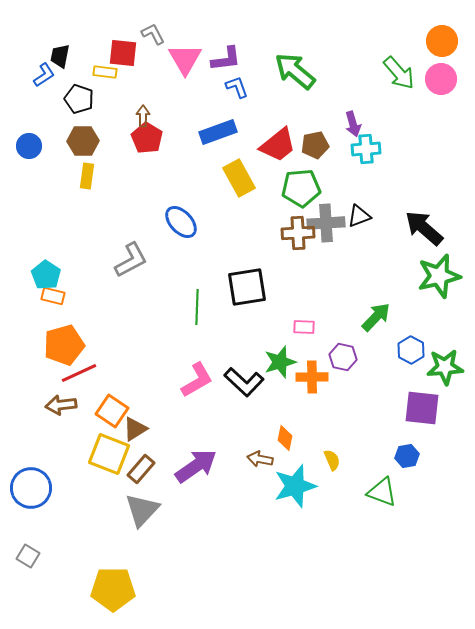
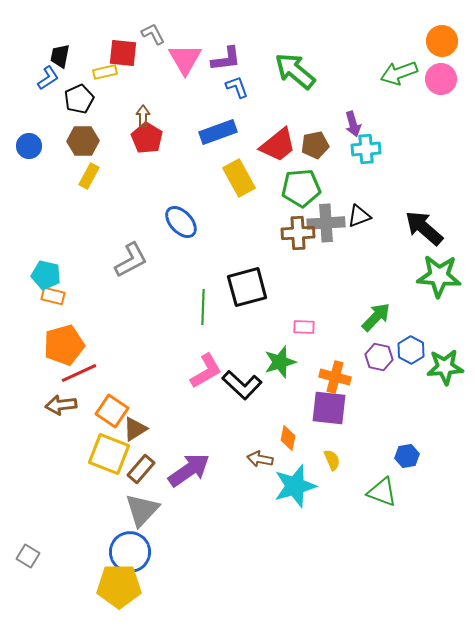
yellow rectangle at (105, 72): rotated 20 degrees counterclockwise
green arrow at (399, 73): rotated 111 degrees clockwise
blue L-shape at (44, 75): moved 4 px right, 3 px down
black pentagon at (79, 99): rotated 28 degrees clockwise
yellow rectangle at (87, 176): moved 2 px right; rotated 20 degrees clockwise
cyan pentagon at (46, 275): rotated 20 degrees counterclockwise
green star at (439, 276): rotated 18 degrees clockwise
black square at (247, 287): rotated 6 degrees counterclockwise
green line at (197, 307): moved 6 px right
purple hexagon at (343, 357): moved 36 px right
orange cross at (312, 377): moved 23 px right; rotated 16 degrees clockwise
pink L-shape at (197, 380): moved 9 px right, 9 px up
black L-shape at (244, 382): moved 2 px left, 3 px down
purple square at (422, 408): moved 93 px left
orange diamond at (285, 438): moved 3 px right
purple arrow at (196, 466): moved 7 px left, 4 px down
blue circle at (31, 488): moved 99 px right, 64 px down
yellow pentagon at (113, 589): moved 6 px right, 3 px up
